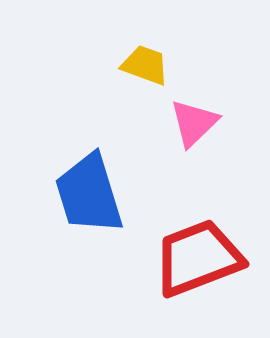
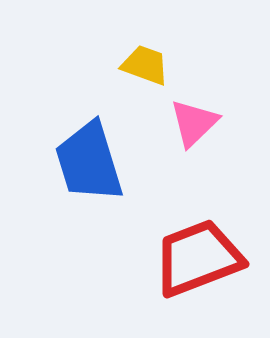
blue trapezoid: moved 32 px up
